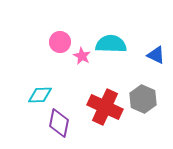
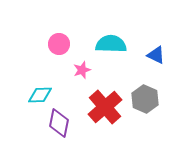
pink circle: moved 1 px left, 2 px down
pink star: moved 14 px down; rotated 24 degrees clockwise
gray hexagon: moved 2 px right
red cross: rotated 24 degrees clockwise
